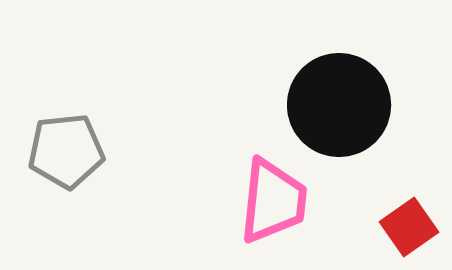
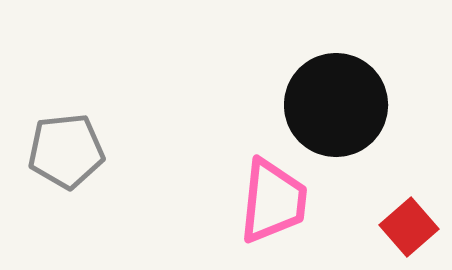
black circle: moved 3 px left
red square: rotated 6 degrees counterclockwise
